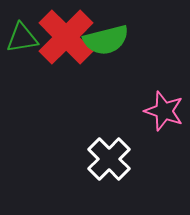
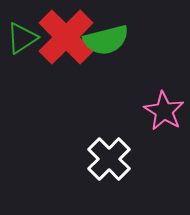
green triangle: rotated 24 degrees counterclockwise
pink star: rotated 12 degrees clockwise
